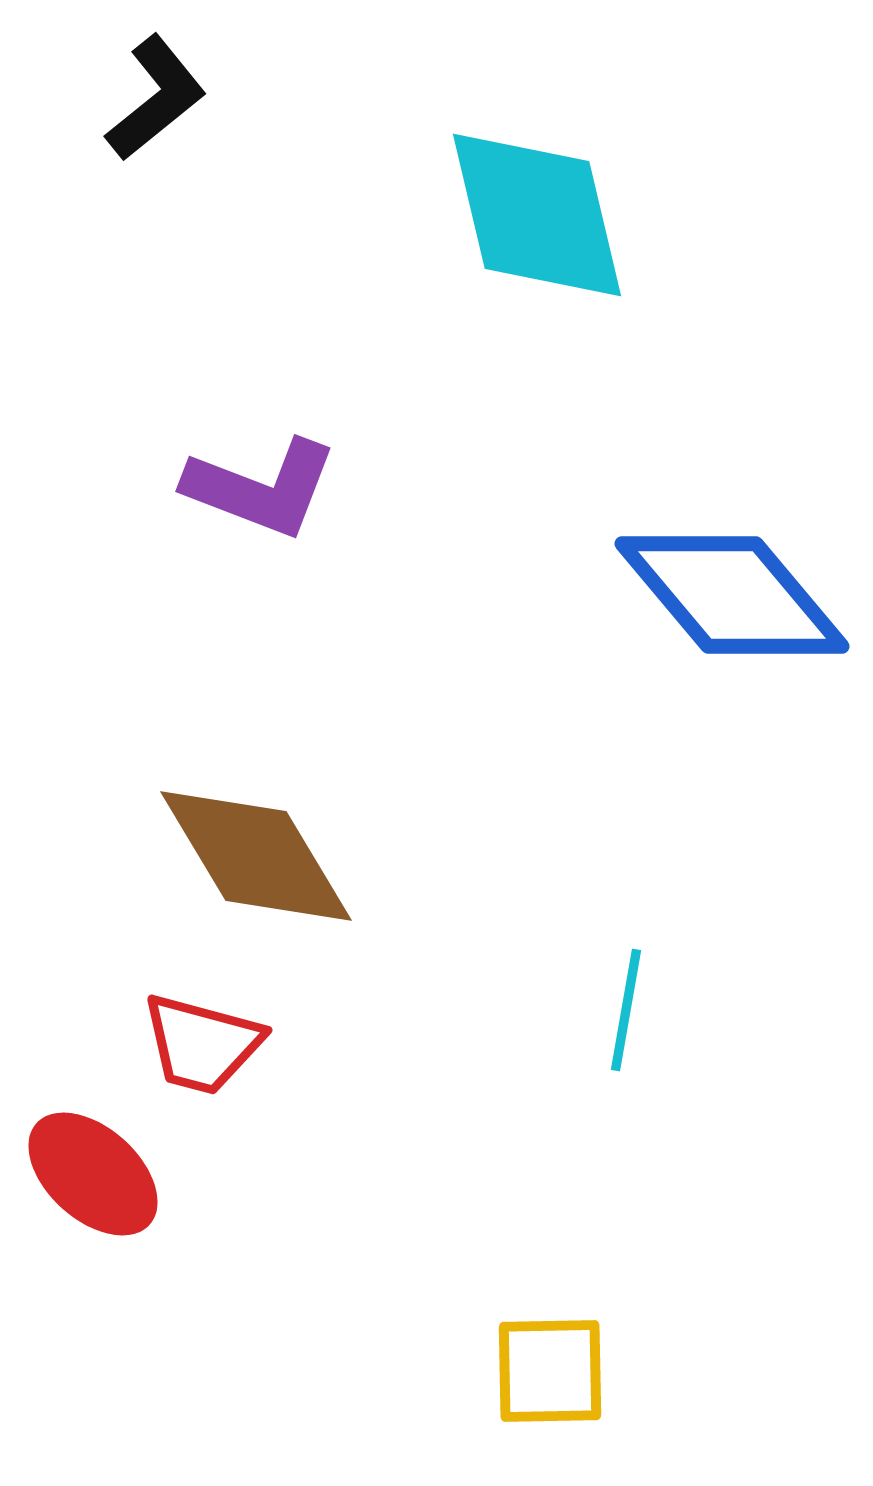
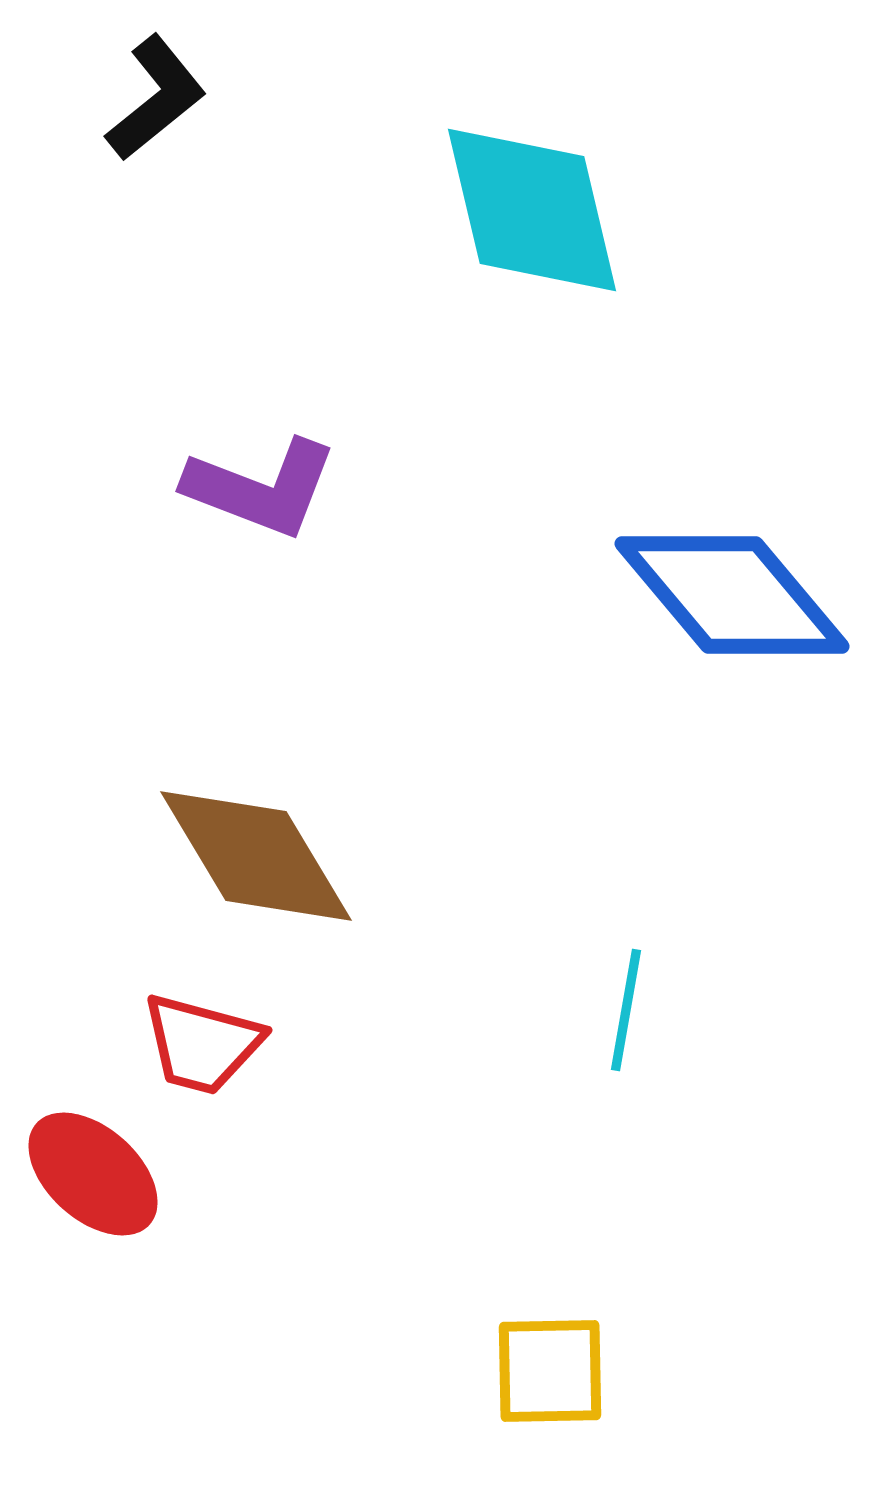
cyan diamond: moved 5 px left, 5 px up
